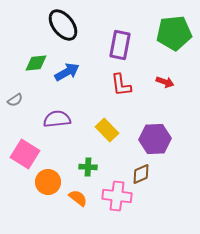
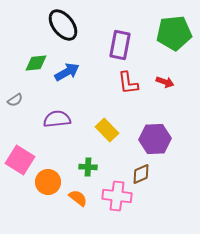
red L-shape: moved 7 px right, 2 px up
pink square: moved 5 px left, 6 px down
